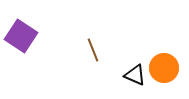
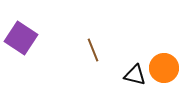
purple square: moved 2 px down
black triangle: rotated 10 degrees counterclockwise
